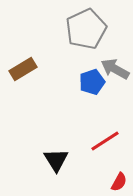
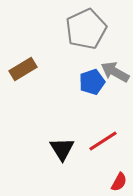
gray arrow: moved 3 px down
red line: moved 2 px left
black triangle: moved 6 px right, 11 px up
